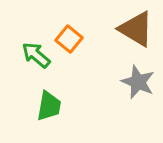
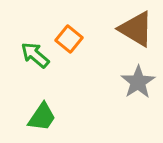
green arrow: moved 1 px left
gray star: rotated 16 degrees clockwise
green trapezoid: moved 7 px left, 11 px down; rotated 24 degrees clockwise
